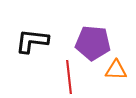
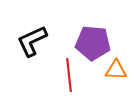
black L-shape: rotated 32 degrees counterclockwise
red line: moved 2 px up
